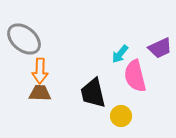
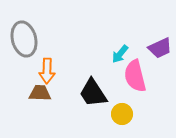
gray ellipse: rotated 36 degrees clockwise
orange arrow: moved 7 px right
black trapezoid: rotated 20 degrees counterclockwise
yellow circle: moved 1 px right, 2 px up
